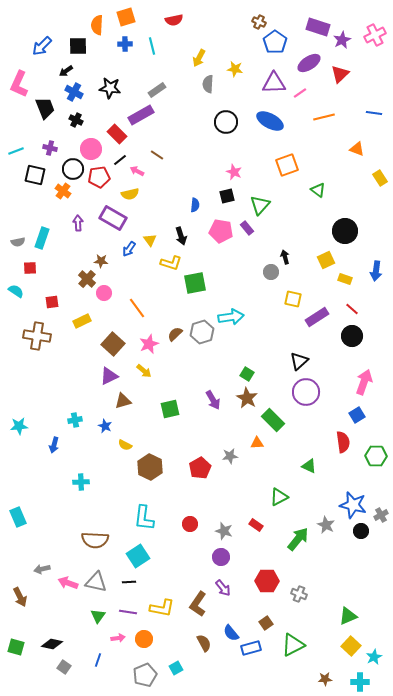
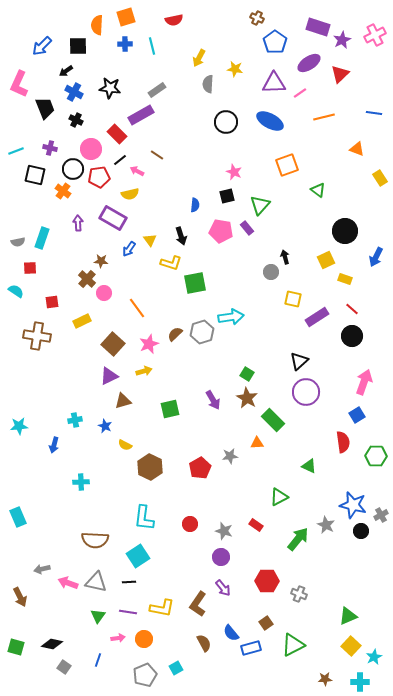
brown cross at (259, 22): moved 2 px left, 4 px up
blue arrow at (376, 271): moved 14 px up; rotated 18 degrees clockwise
yellow arrow at (144, 371): rotated 56 degrees counterclockwise
